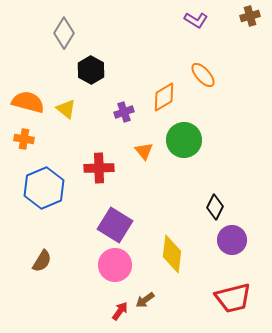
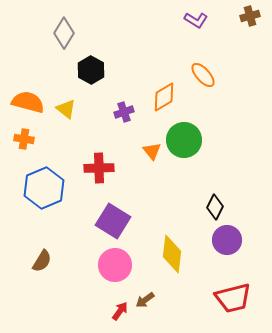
orange triangle: moved 8 px right
purple square: moved 2 px left, 4 px up
purple circle: moved 5 px left
